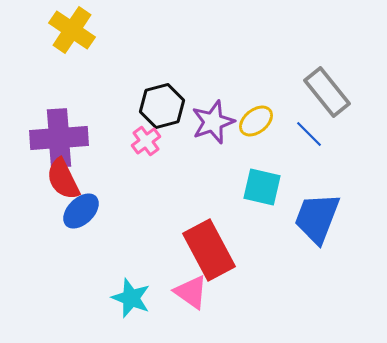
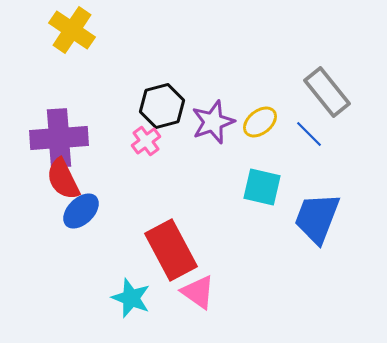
yellow ellipse: moved 4 px right, 1 px down
red rectangle: moved 38 px left
pink triangle: moved 7 px right
